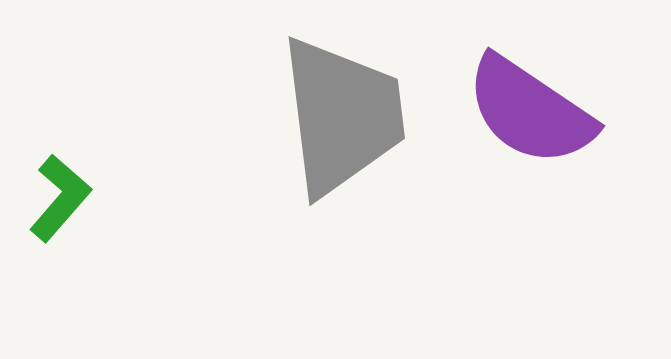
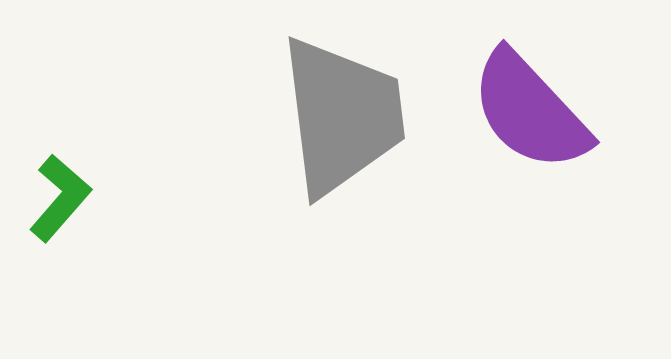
purple semicircle: rotated 13 degrees clockwise
